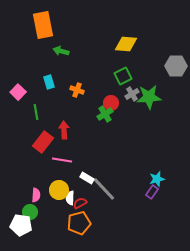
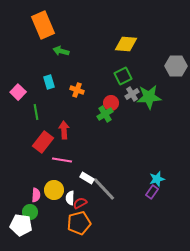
orange rectangle: rotated 12 degrees counterclockwise
yellow circle: moved 5 px left
